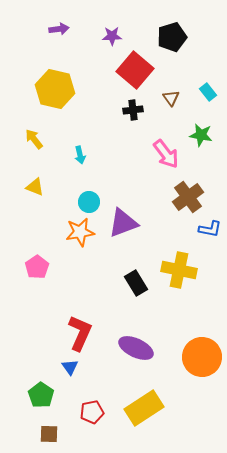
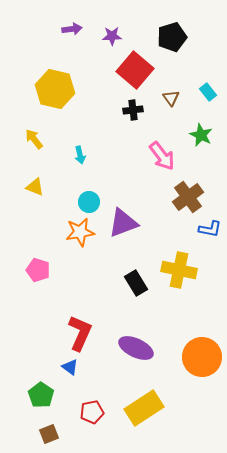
purple arrow: moved 13 px right
green star: rotated 15 degrees clockwise
pink arrow: moved 4 px left, 2 px down
pink pentagon: moved 1 px right, 3 px down; rotated 20 degrees counterclockwise
blue triangle: rotated 18 degrees counterclockwise
brown square: rotated 24 degrees counterclockwise
